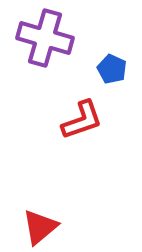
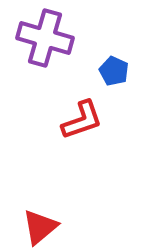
blue pentagon: moved 2 px right, 2 px down
